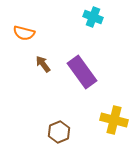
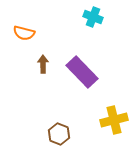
brown arrow: rotated 36 degrees clockwise
purple rectangle: rotated 8 degrees counterclockwise
yellow cross: rotated 28 degrees counterclockwise
brown hexagon: moved 2 px down; rotated 15 degrees counterclockwise
